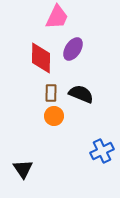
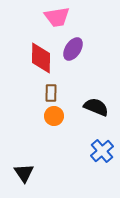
pink trapezoid: rotated 56 degrees clockwise
black semicircle: moved 15 px right, 13 px down
blue cross: rotated 15 degrees counterclockwise
black triangle: moved 1 px right, 4 px down
